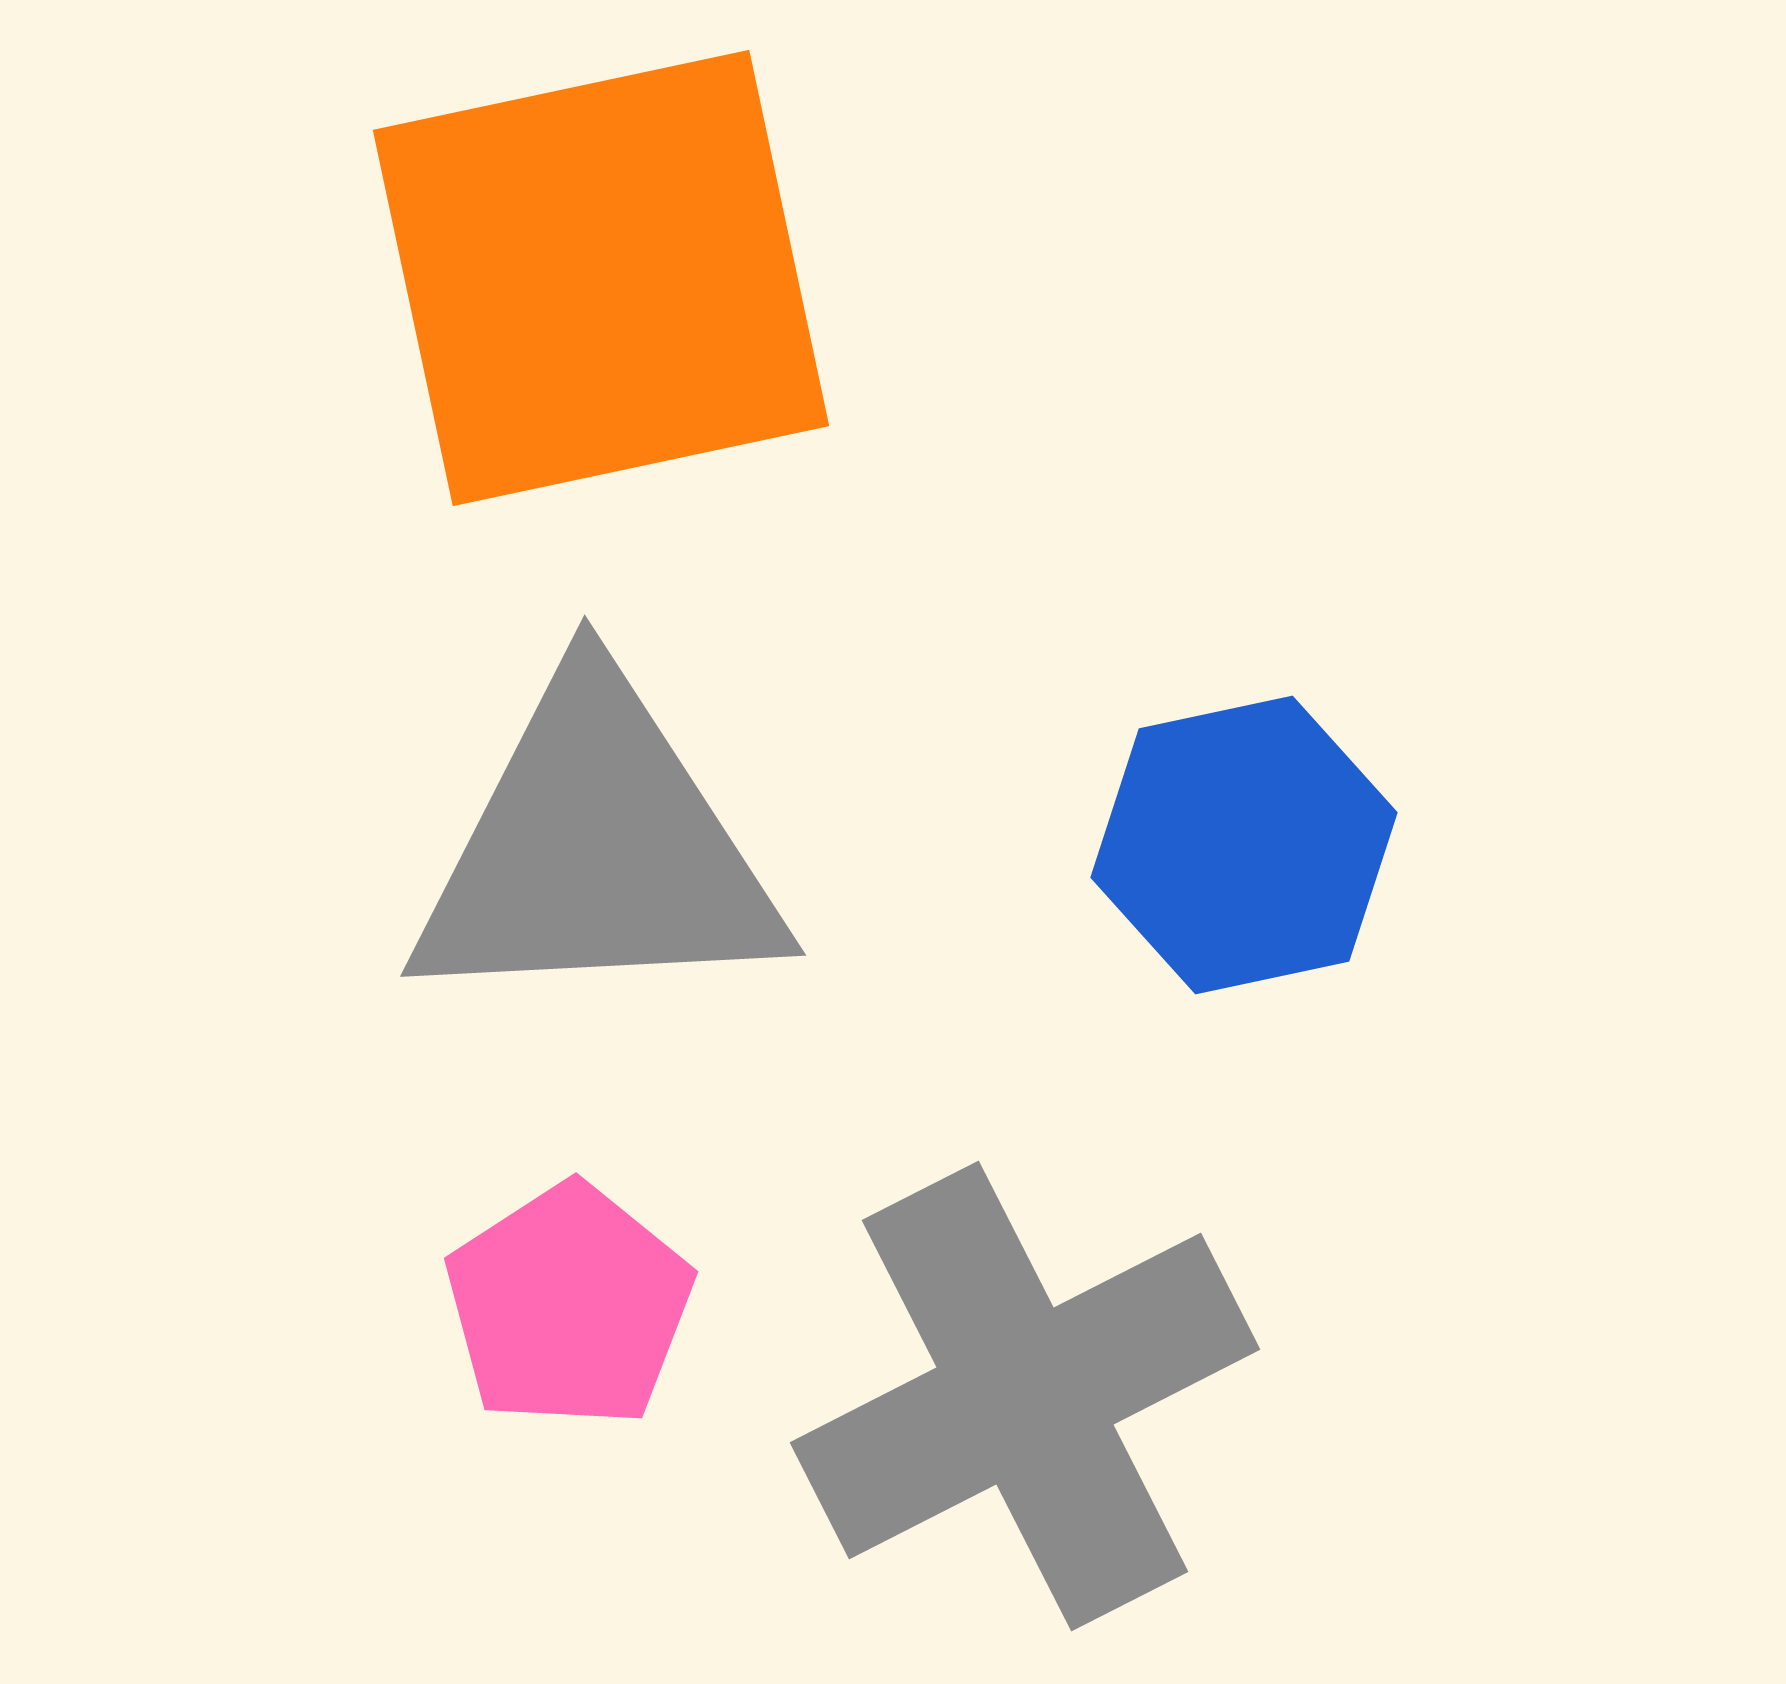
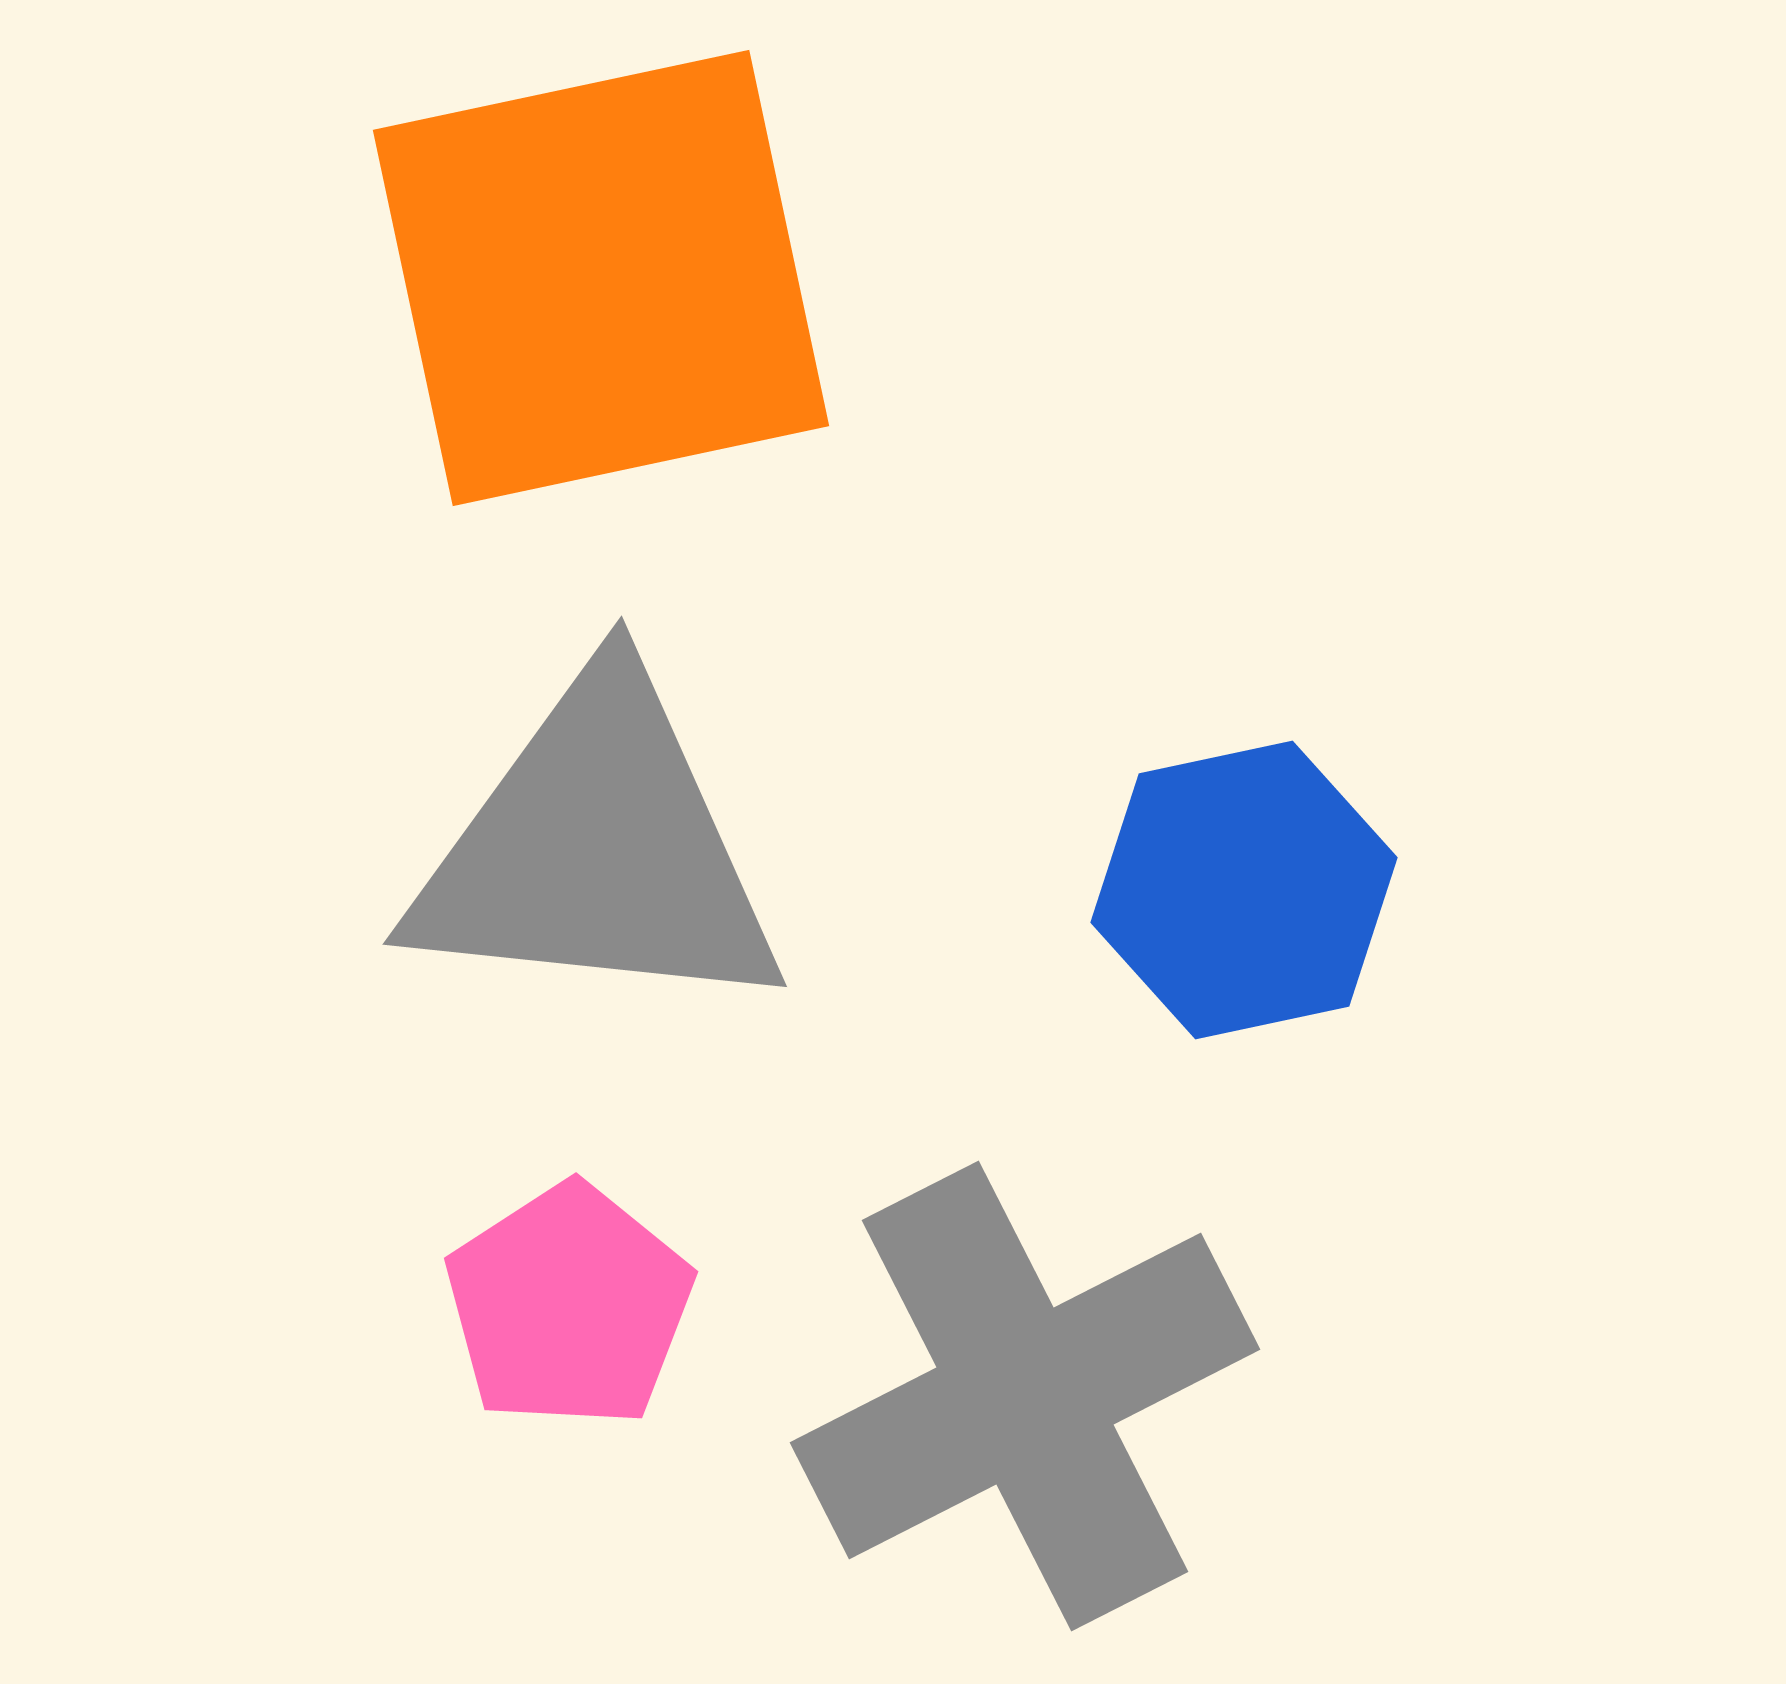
blue hexagon: moved 45 px down
gray triangle: rotated 9 degrees clockwise
